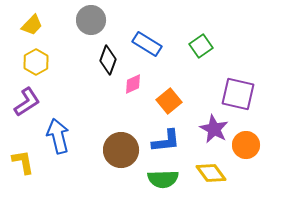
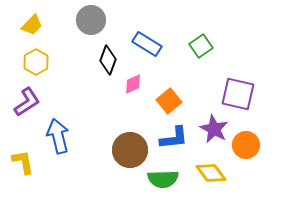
blue L-shape: moved 8 px right, 3 px up
brown circle: moved 9 px right
